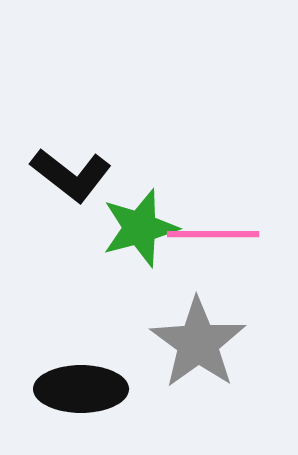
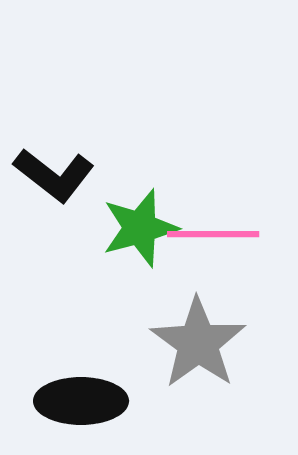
black L-shape: moved 17 px left
black ellipse: moved 12 px down
